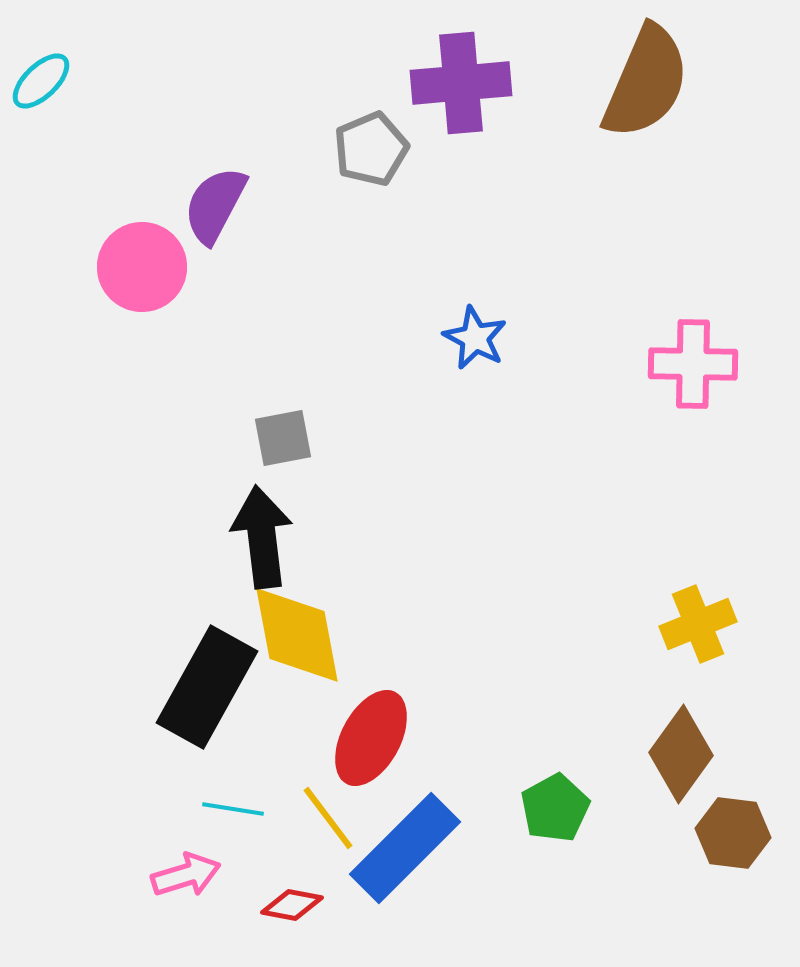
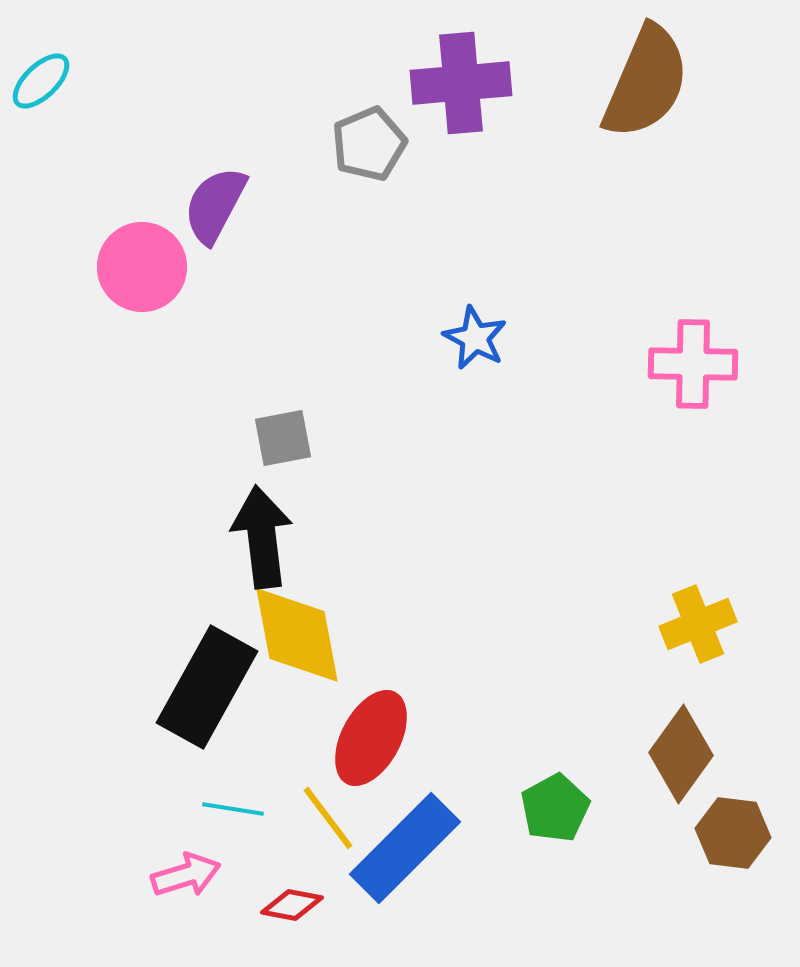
gray pentagon: moved 2 px left, 5 px up
